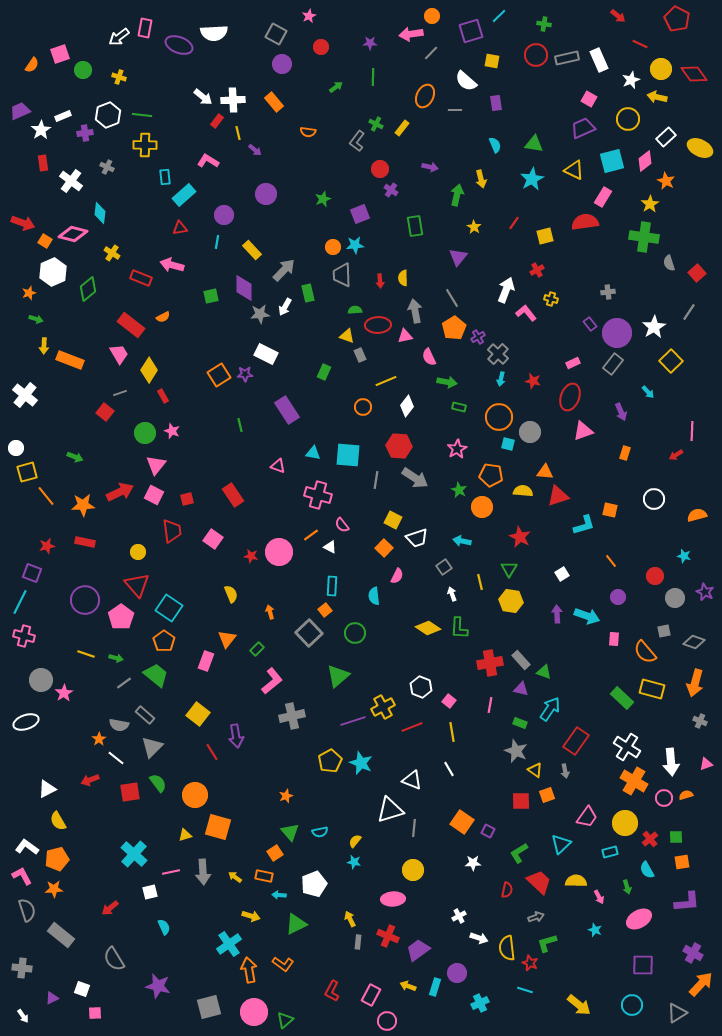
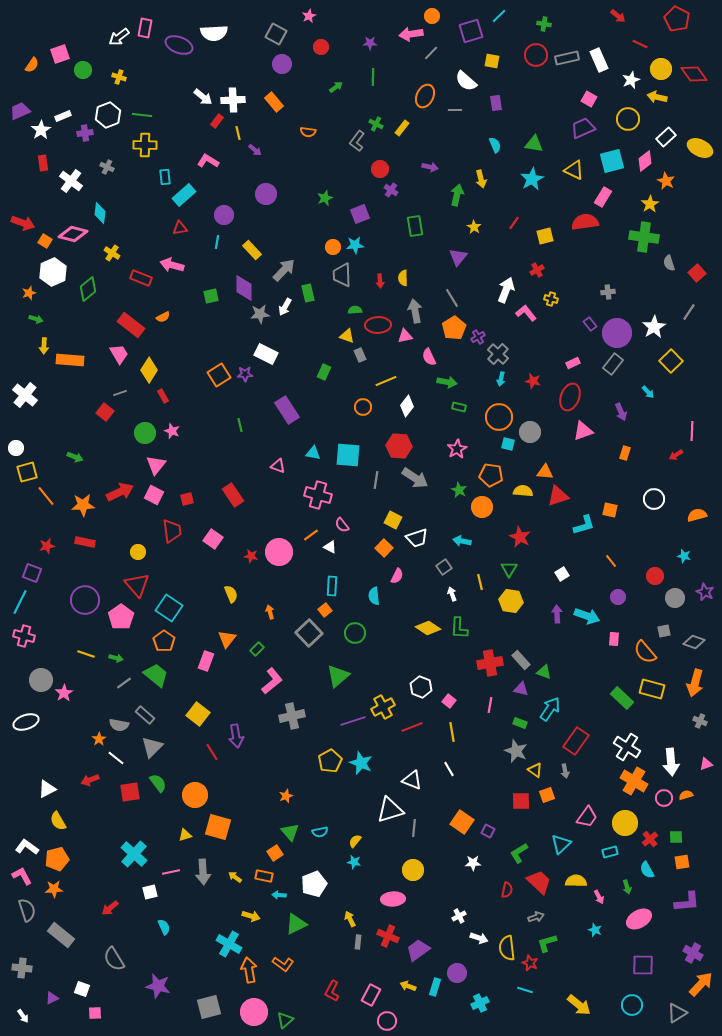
green star at (323, 199): moved 2 px right, 1 px up
orange rectangle at (70, 360): rotated 16 degrees counterclockwise
cyan cross at (229, 944): rotated 25 degrees counterclockwise
